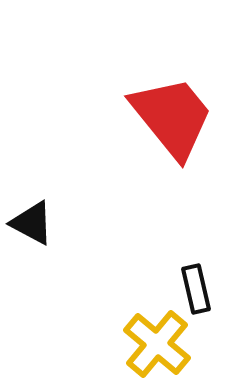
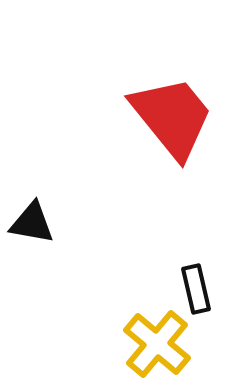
black triangle: rotated 18 degrees counterclockwise
